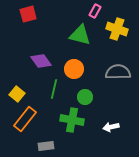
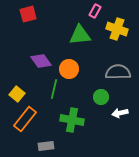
green triangle: rotated 20 degrees counterclockwise
orange circle: moved 5 px left
green circle: moved 16 px right
white arrow: moved 9 px right, 14 px up
